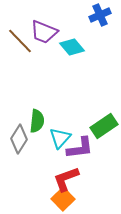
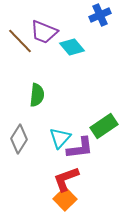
green semicircle: moved 26 px up
orange square: moved 2 px right
